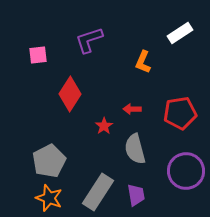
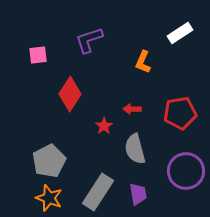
purple trapezoid: moved 2 px right, 1 px up
